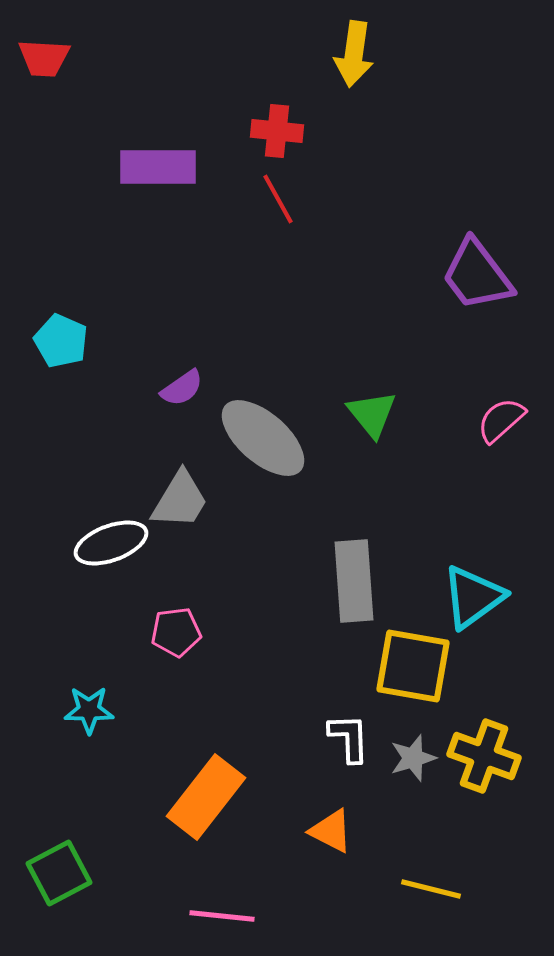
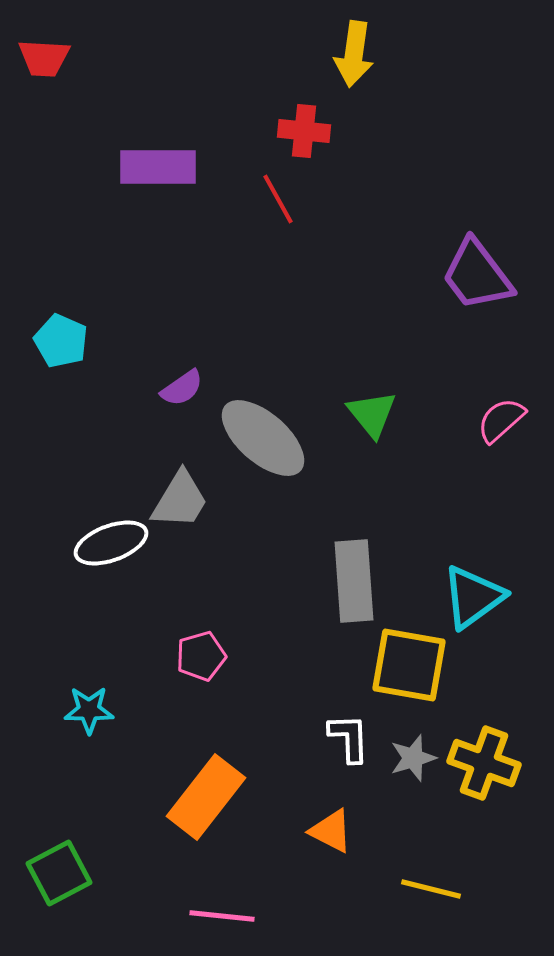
red cross: moved 27 px right
pink pentagon: moved 25 px right, 24 px down; rotated 9 degrees counterclockwise
yellow square: moved 4 px left, 1 px up
yellow cross: moved 7 px down
